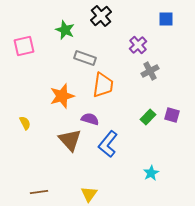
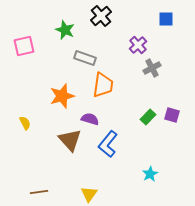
gray cross: moved 2 px right, 3 px up
cyan star: moved 1 px left, 1 px down
